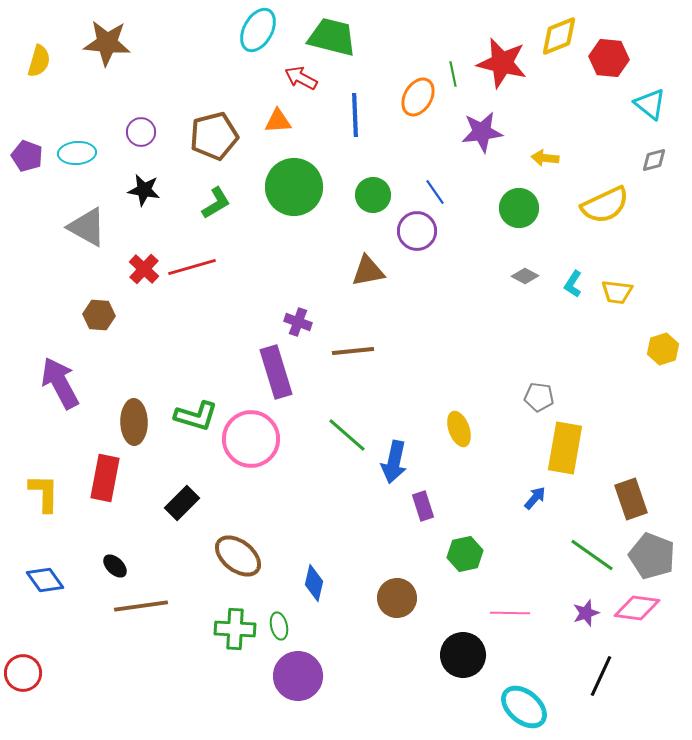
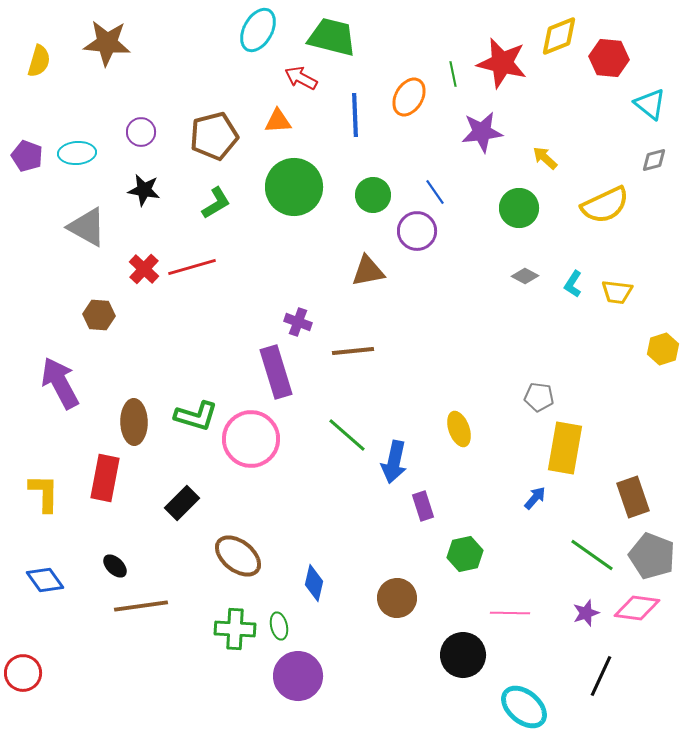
orange ellipse at (418, 97): moved 9 px left
yellow arrow at (545, 158): rotated 36 degrees clockwise
brown rectangle at (631, 499): moved 2 px right, 2 px up
